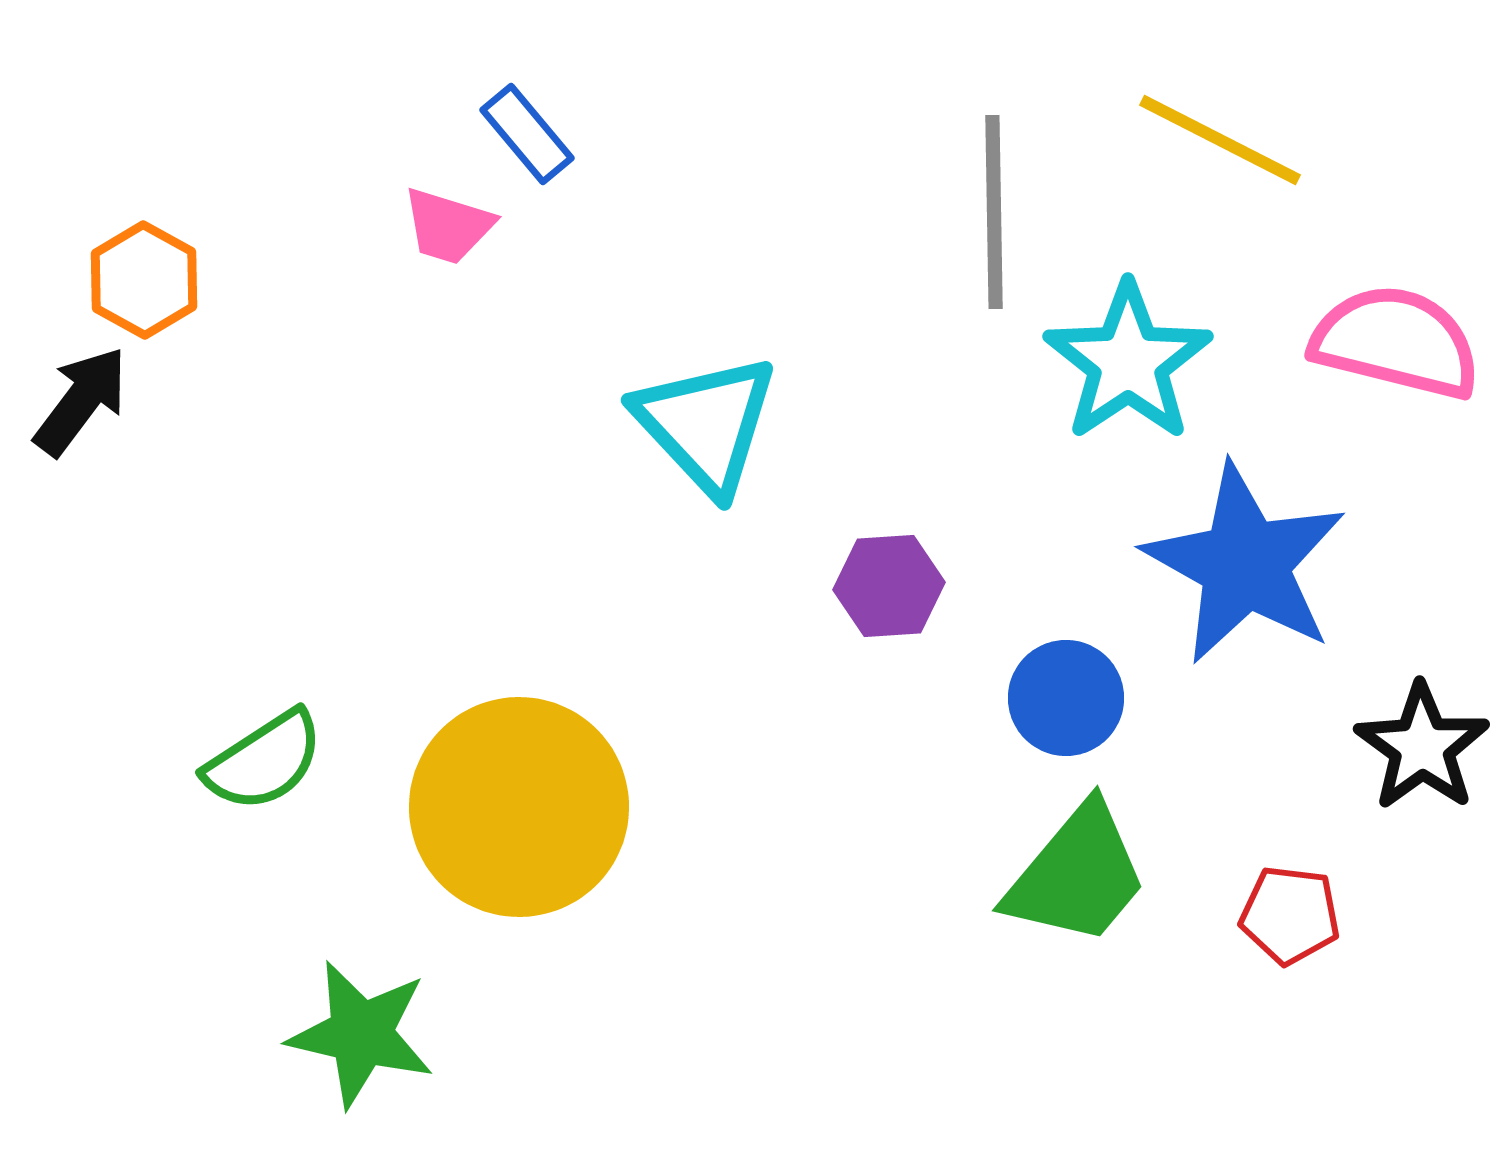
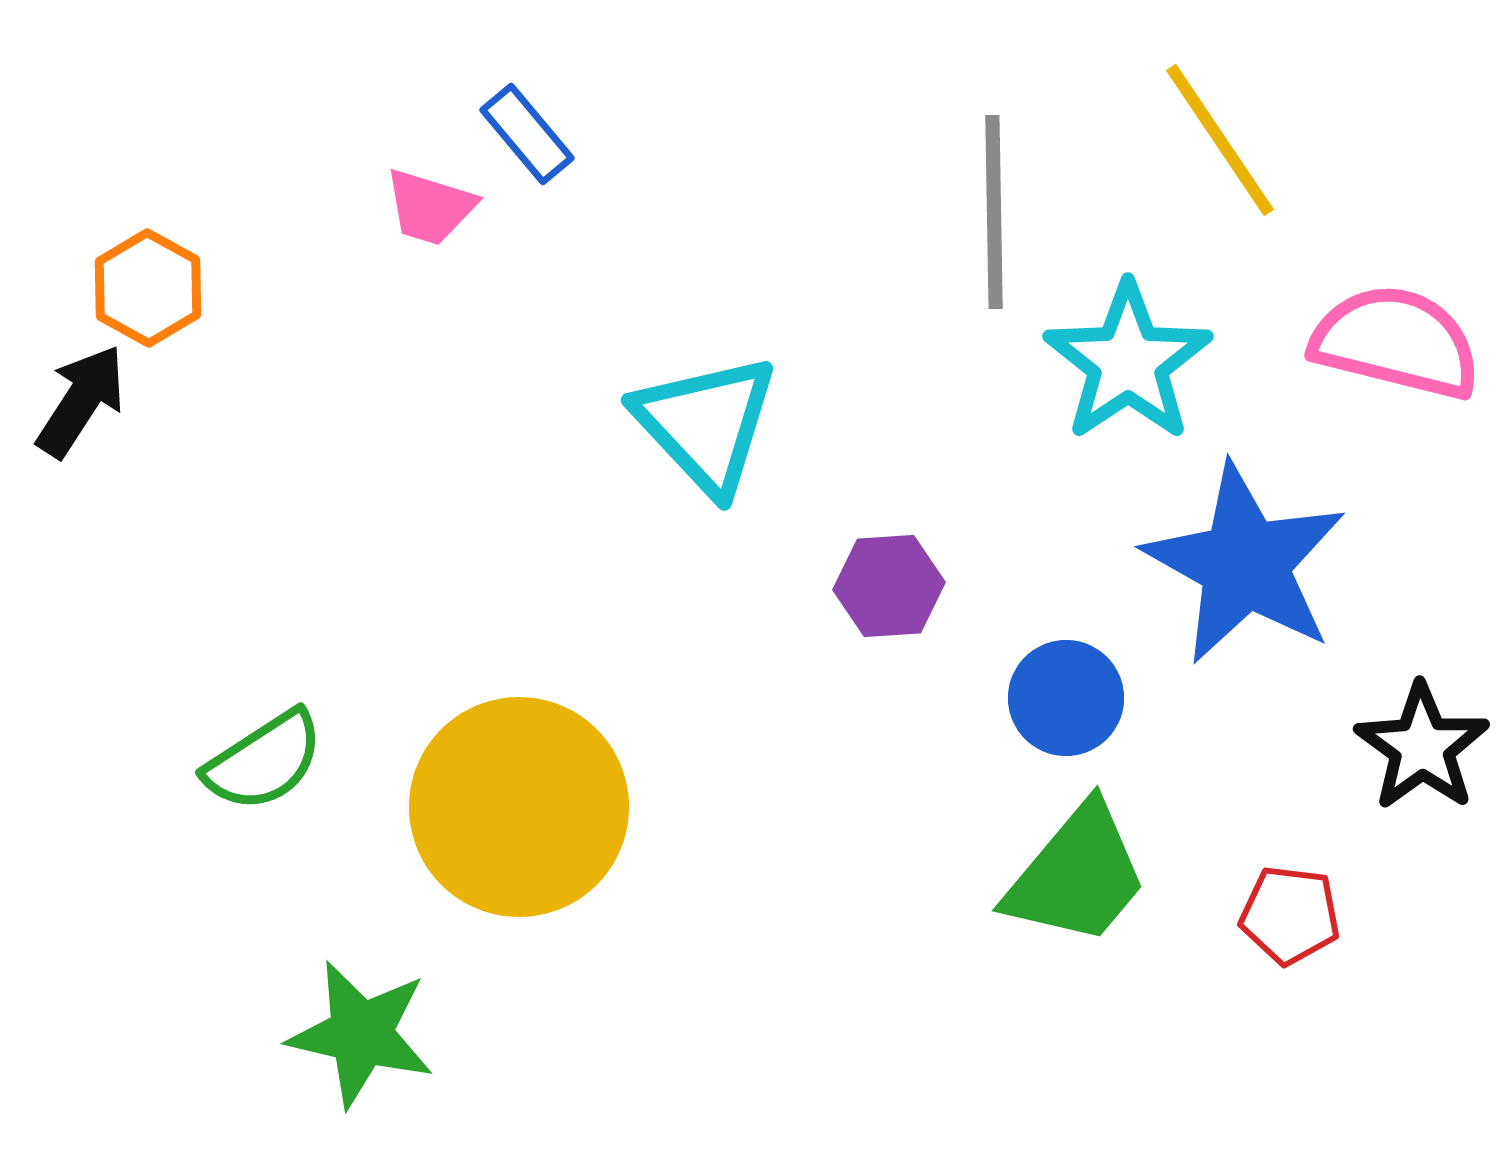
yellow line: rotated 29 degrees clockwise
pink trapezoid: moved 18 px left, 19 px up
orange hexagon: moved 4 px right, 8 px down
black arrow: rotated 4 degrees counterclockwise
